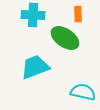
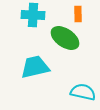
cyan trapezoid: rotated 8 degrees clockwise
